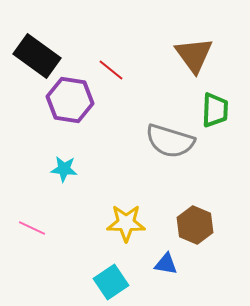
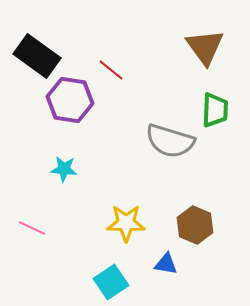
brown triangle: moved 11 px right, 8 px up
